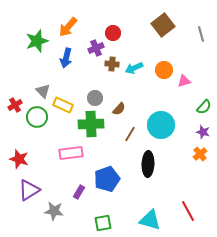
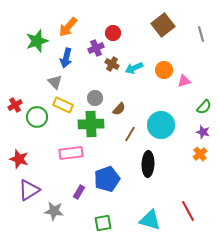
brown cross: rotated 24 degrees clockwise
gray triangle: moved 12 px right, 9 px up
